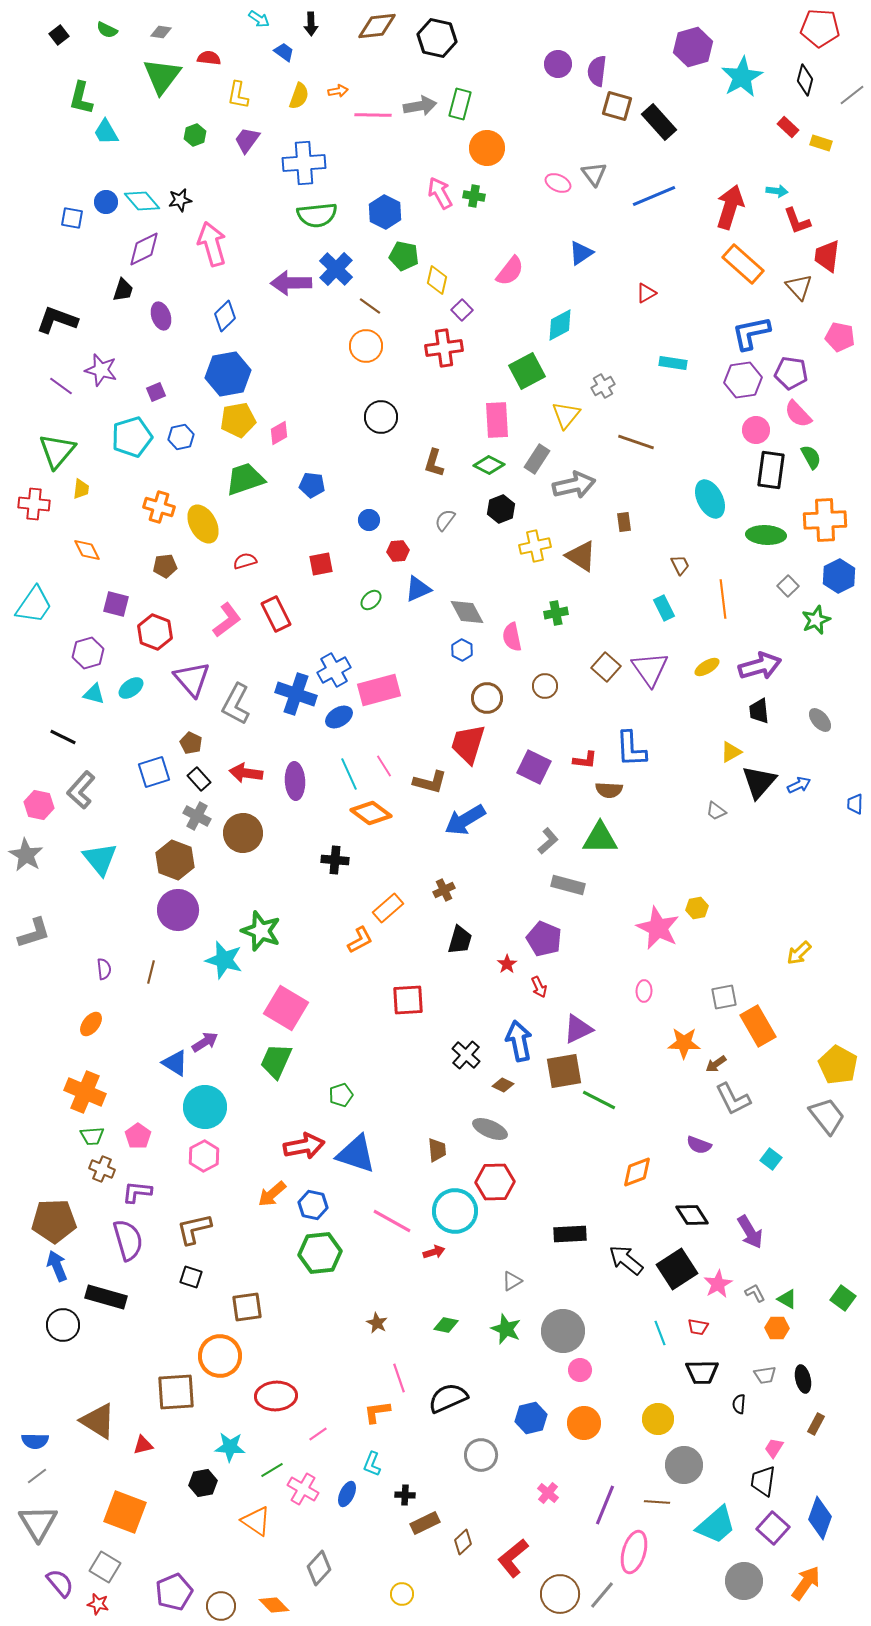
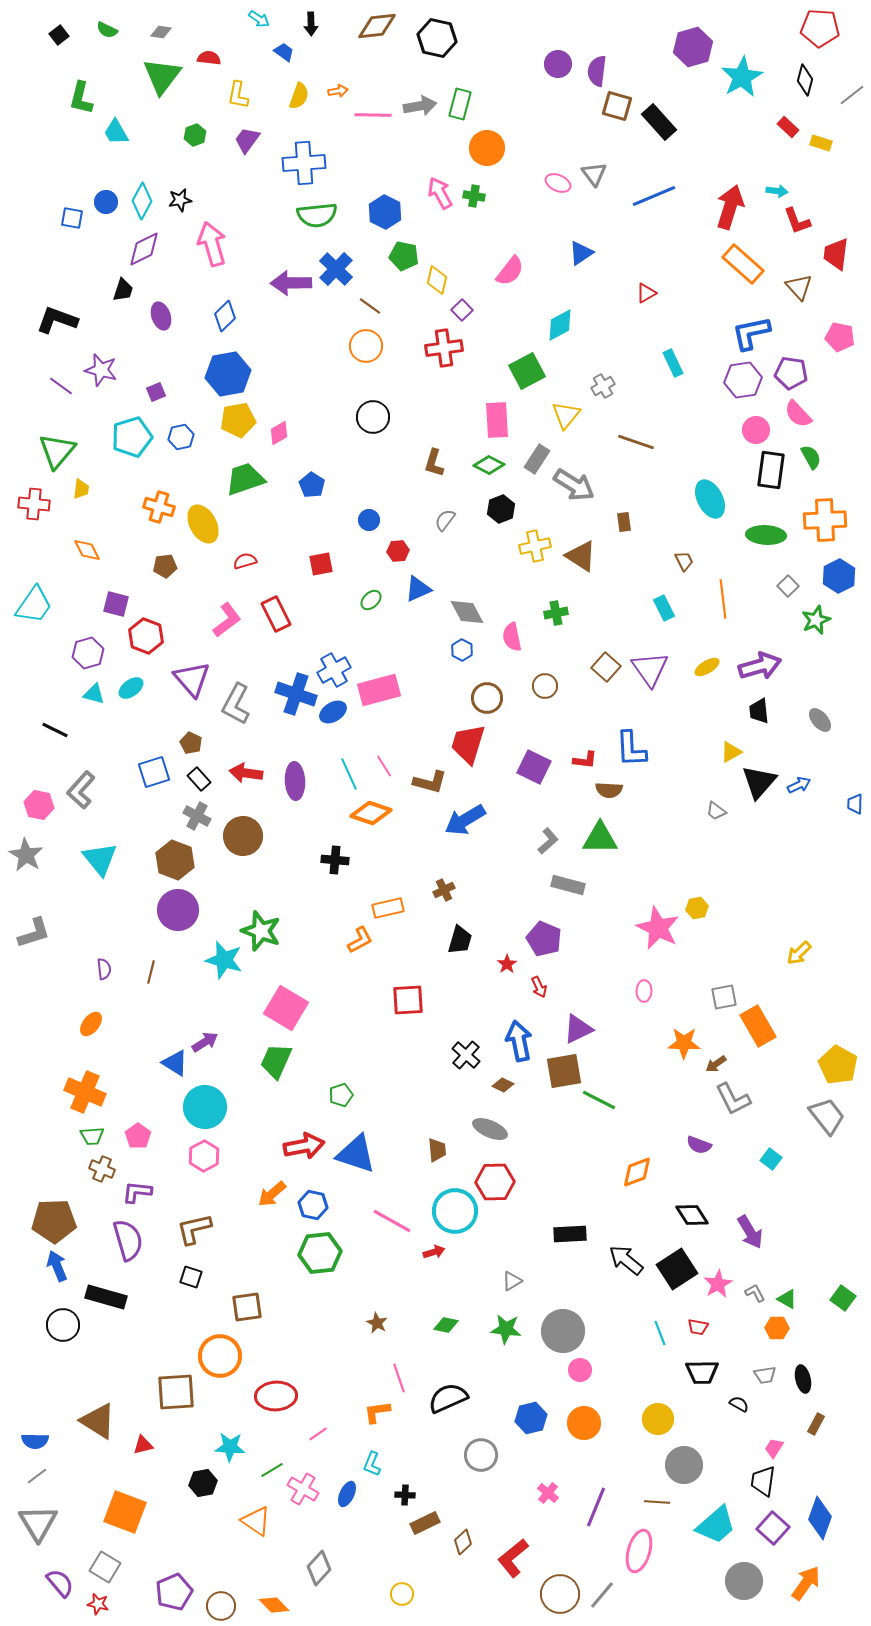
cyan trapezoid at (106, 132): moved 10 px right
cyan diamond at (142, 201): rotated 69 degrees clockwise
red trapezoid at (827, 256): moved 9 px right, 2 px up
cyan rectangle at (673, 363): rotated 56 degrees clockwise
black circle at (381, 417): moved 8 px left
blue pentagon at (312, 485): rotated 25 degrees clockwise
gray arrow at (574, 485): rotated 45 degrees clockwise
brown trapezoid at (680, 565): moved 4 px right, 4 px up
red hexagon at (155, 632): moved 9 px left, 4 px down
blue ellipse at (339, 717): moved 6 px left, 5 px up
black line at (63, 737): moved 8 px left, 7 px up
orange diamond at (371, 813): rotated 18 degrees counterclockwise
brown circle at (243, 833): moved 3 px down
orange rectangle at (388, 908): rotated 28 degrees clockwise
green star at (506, 1329): rotated 16 degrees counterclockwise
black semicircle at (739, 1404): rotated 114 degrees clockwise
purple line at (605, 1505): moved 9 px left, 2 px down
pink ellipse at (634, 1552): moved 5 px right, 1 px up
